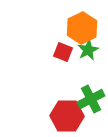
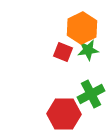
green star: rotated 20 degrees clockwise
green cross: moved 5 px up
red hexagon: moved 3 px left, 2 px up
